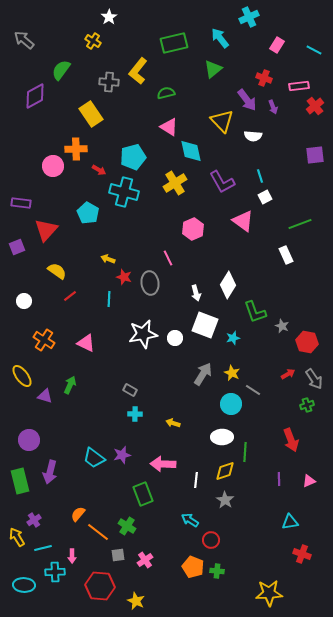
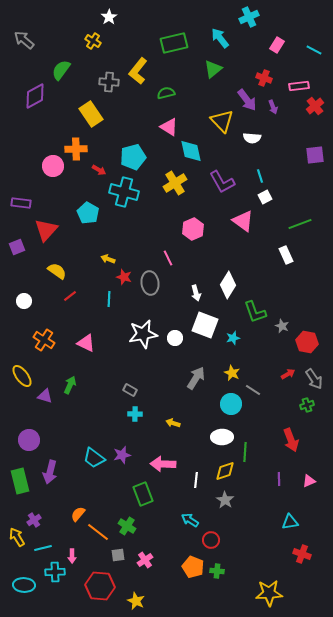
white semicircle at (253, 136): moved 1 px left, 2 px down
gray arrow at (203, 374): moved 7 px left, 4 px down
